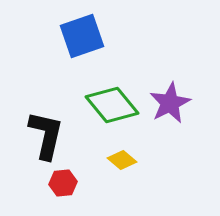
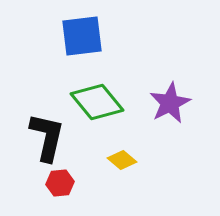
blue square: rotated 12 degrees clockwise
green diamond: moved 15 px left, 3 px up
black L-shape: moved 1 px right, 2 px down
red hexagon: moved 3 px left
